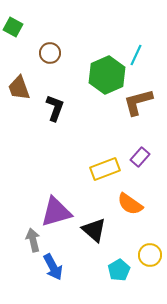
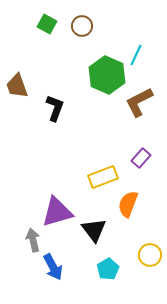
green square: moved 34 px right, 3 px up
brown circle: moved 32 px right, 27 px up
green hexagon: rotated 12 degrees counterclockwise
brown trapezoid: moved 2 px left, 2 px up
brown L-shape: moved 1 px right; rotated 12 degrees counterclockwise
purple rectangle: moved 1 px right, 1 px down
yellow rectangle: moved 2 px left, 8 px down
orange semicircle: moved 2 px left; rotated 76 degrees clockwise
purple triangle: moved 1 px right
black triangle: rotated 12 degrees clockwise
cyan pentagon: moved 11 px left, 1 px up
